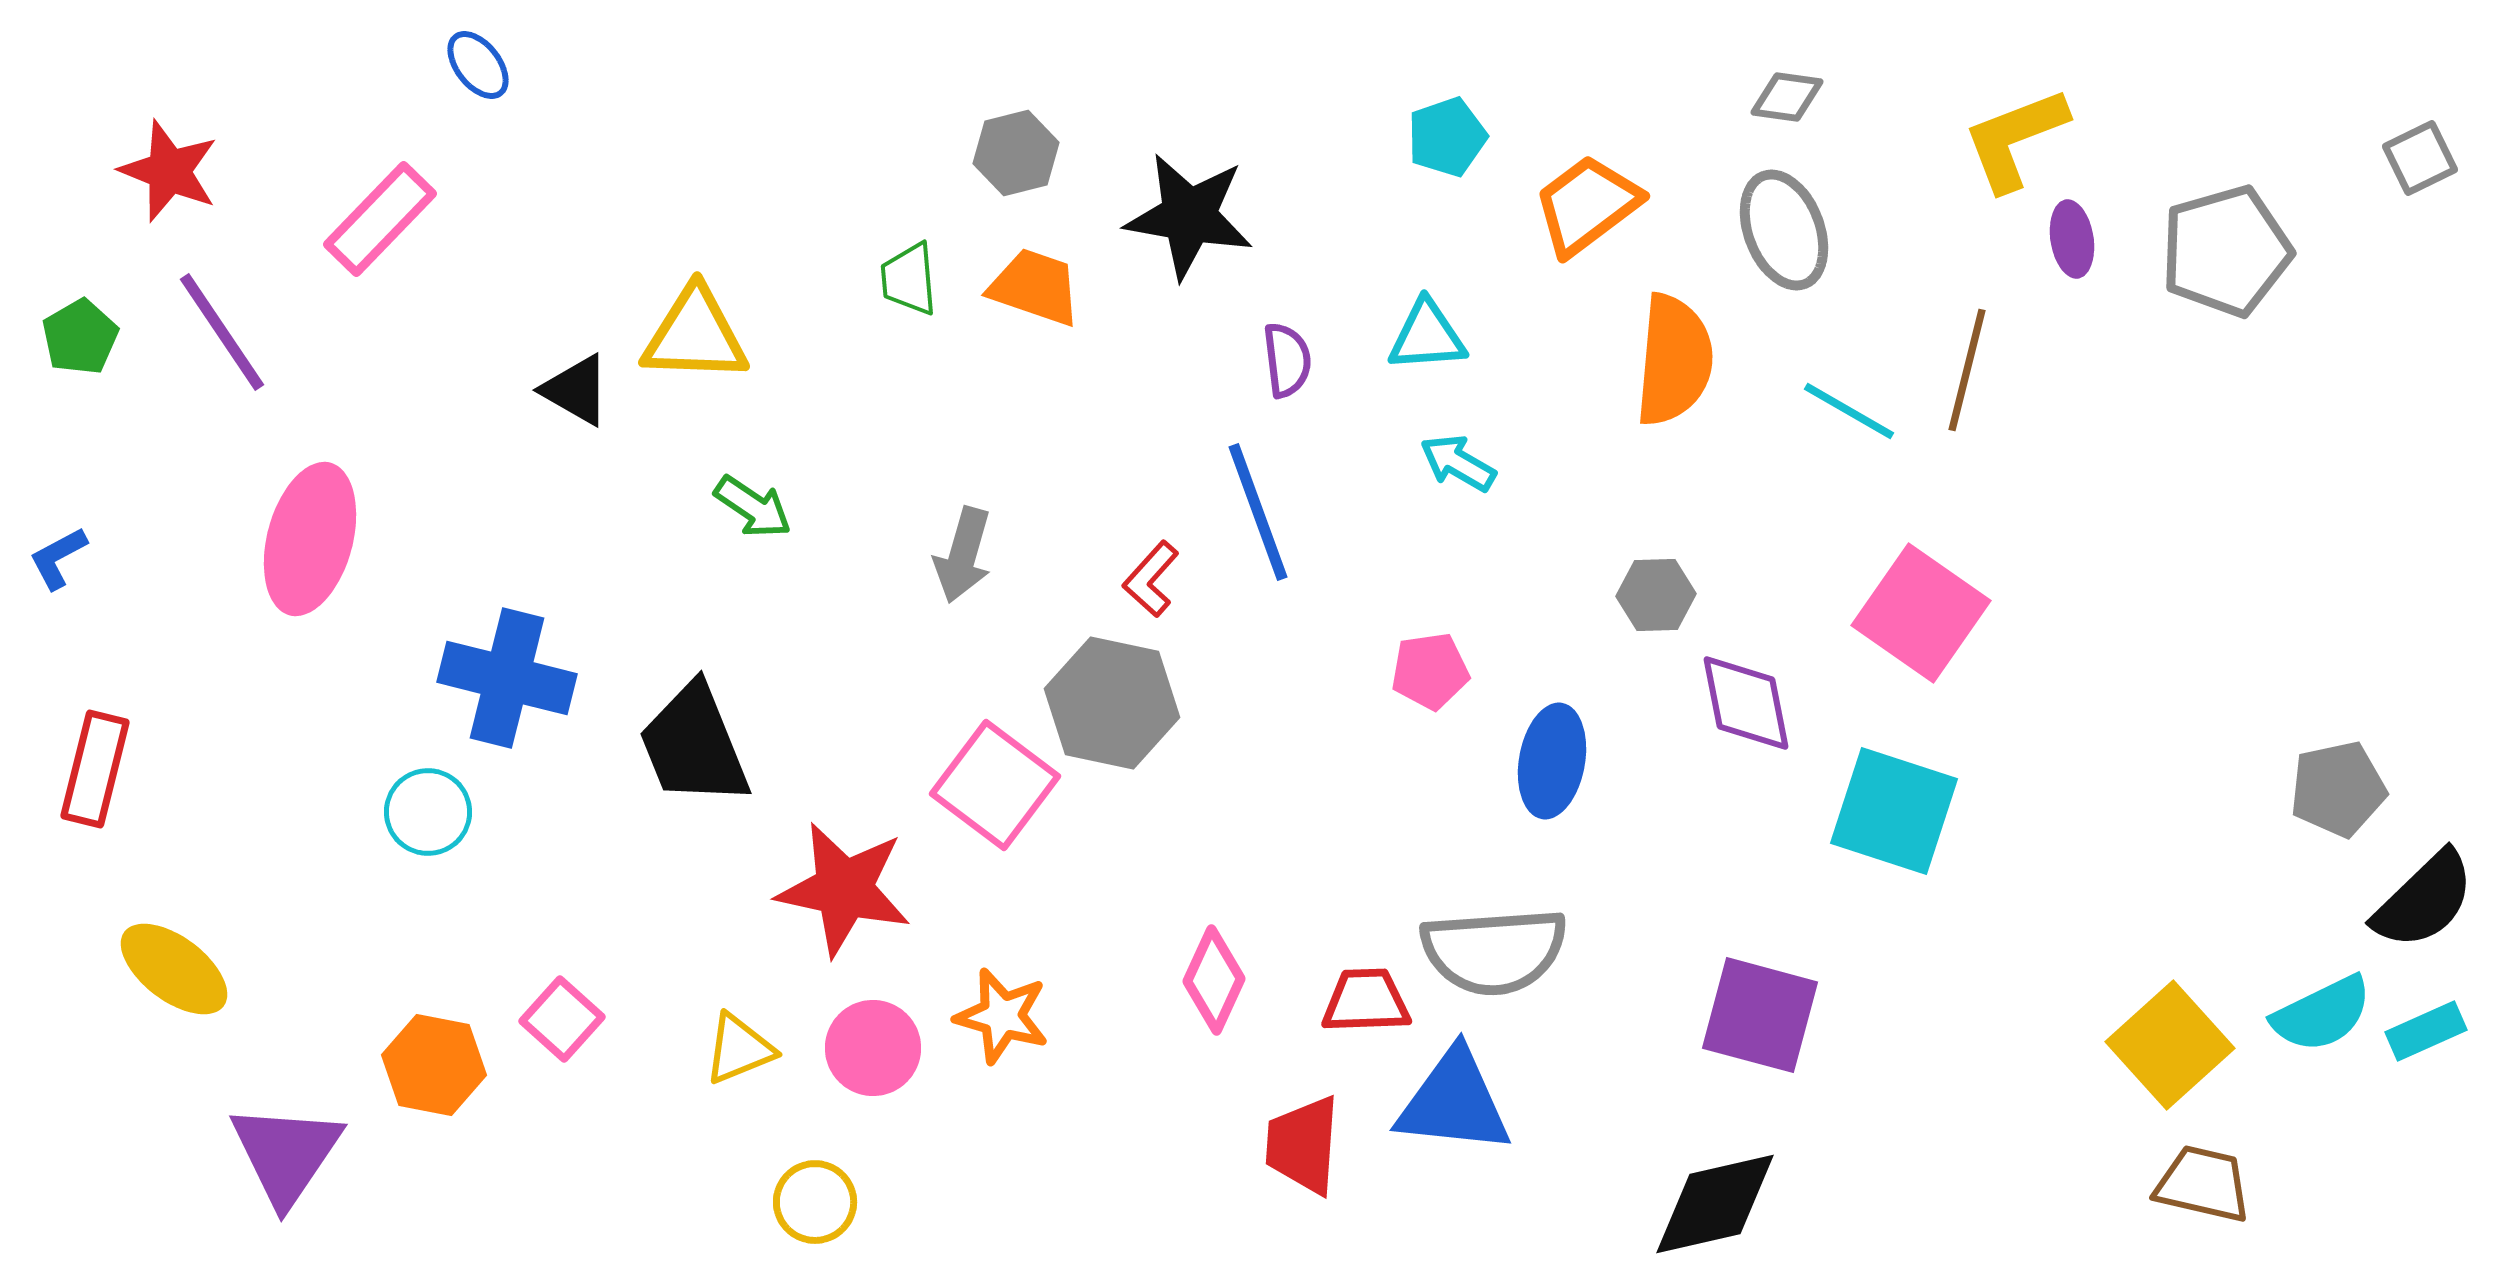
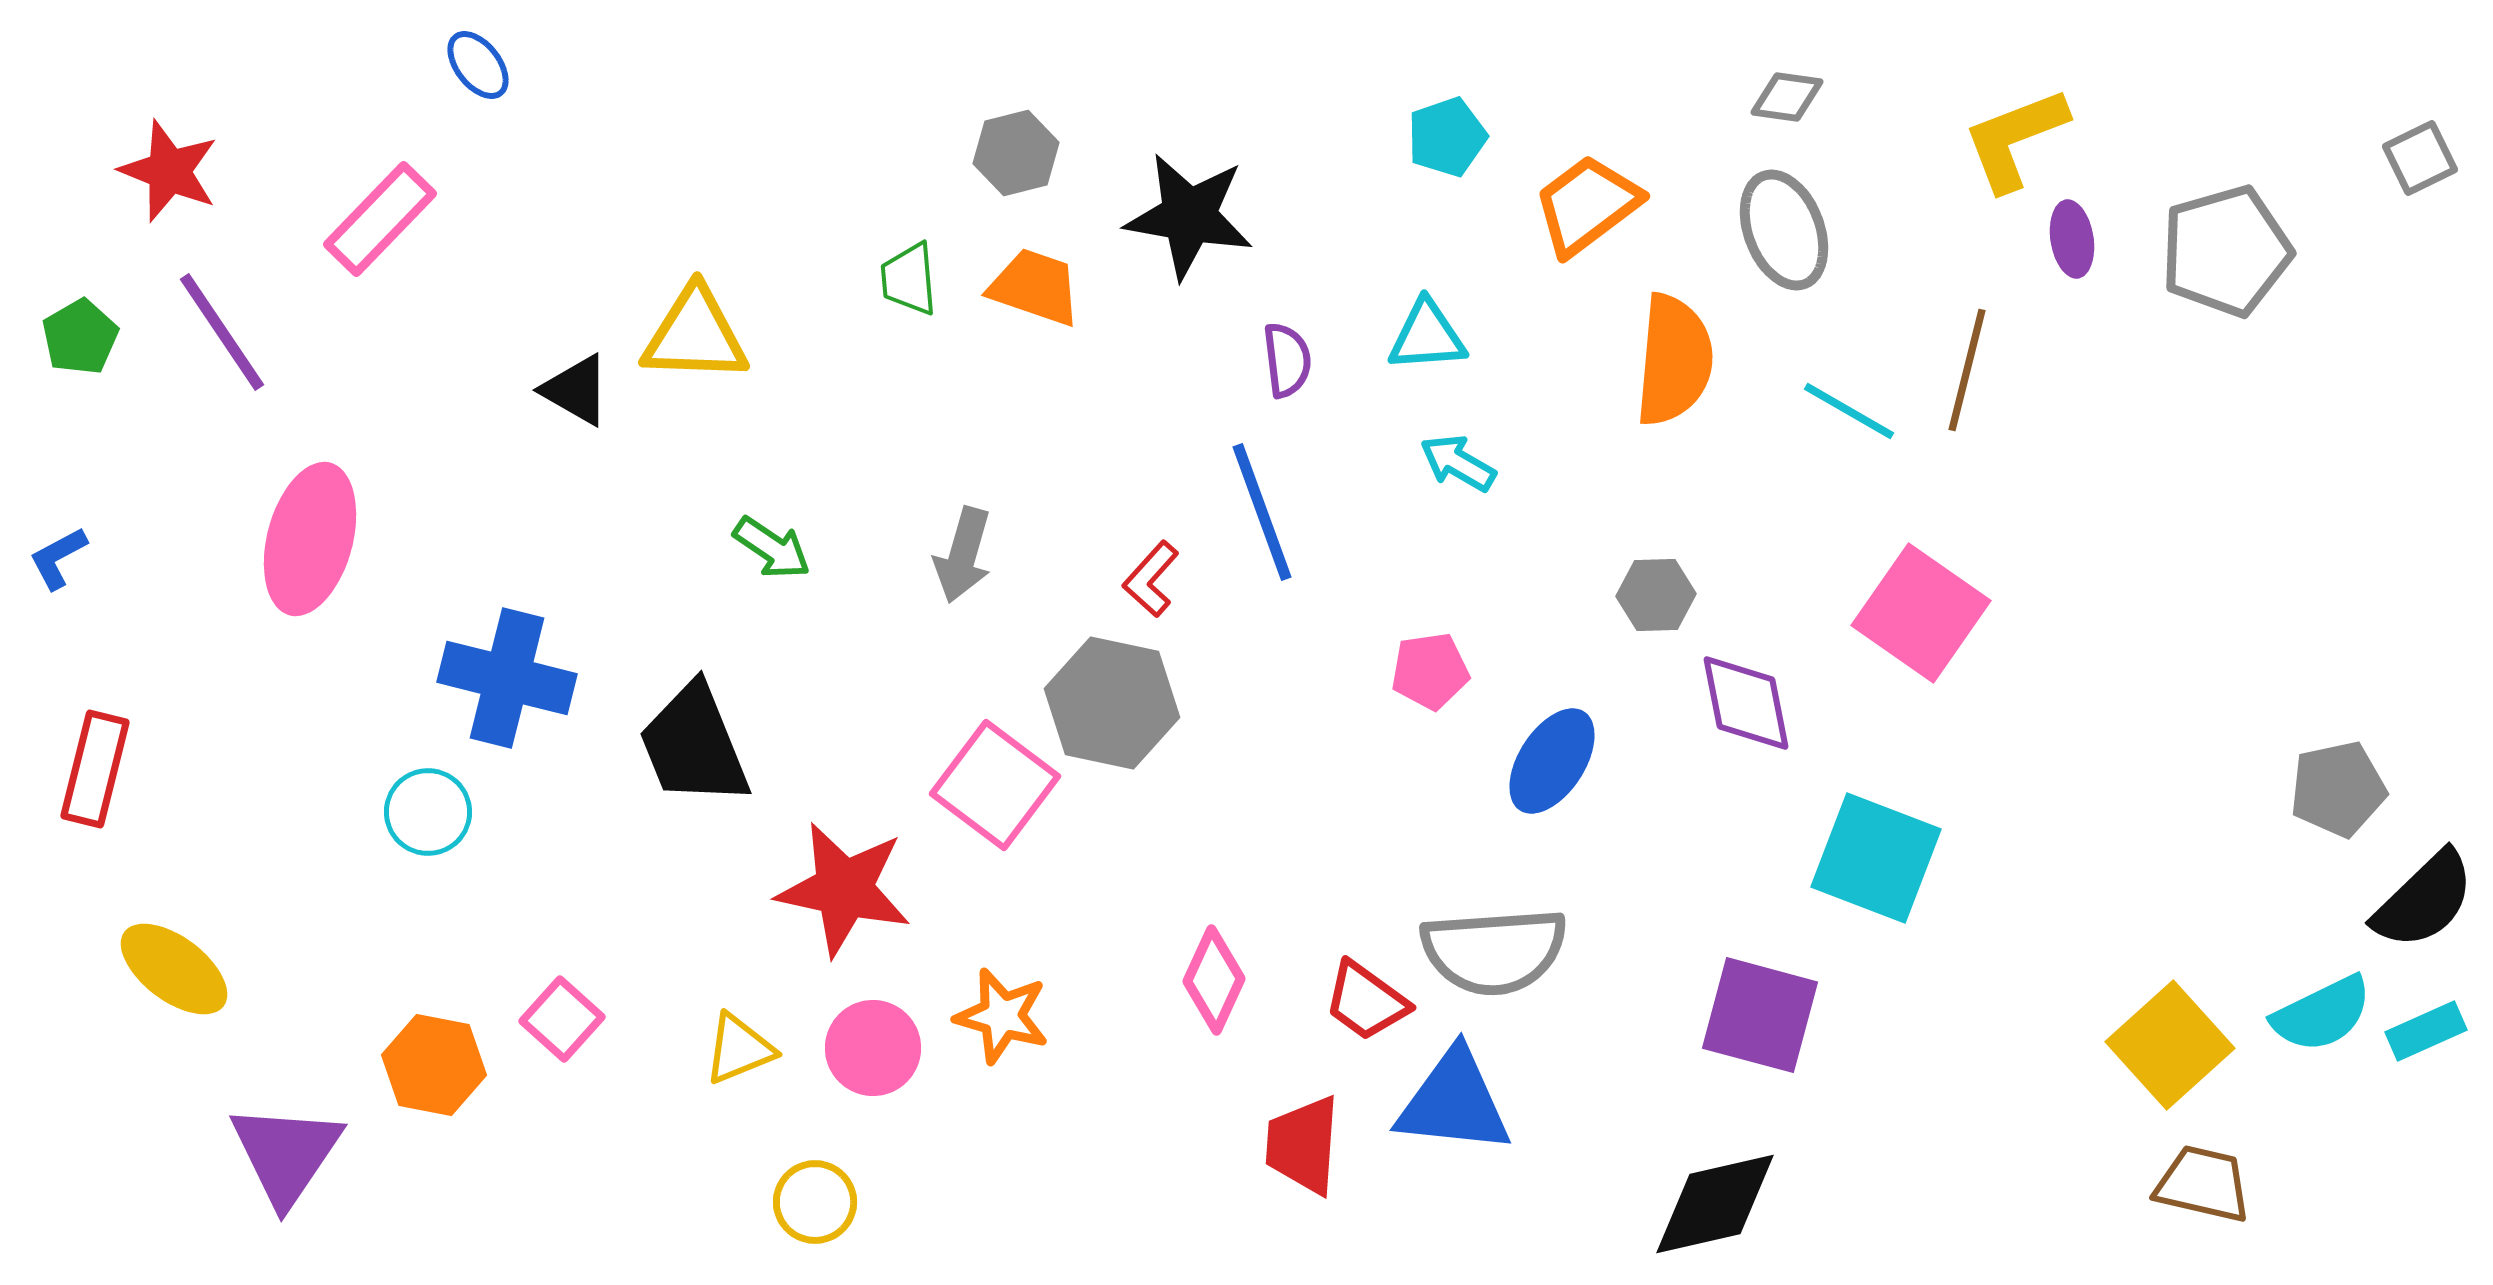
green arrow at (753, 507): moved 19 px right, 41 px down
blue line at (1258, 512): moved 4 px right
blue ellipse at (1552, 761): rotated 23 degrees clockwise
cyan square at (1894, 811): moved 18 px left, 47 px down; rotated 3 degrees clockwise
red trapezoid at (1366, 1001): rotated 142 degrees counterclockwise
